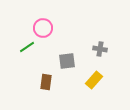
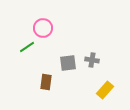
gray cross: moved 8 px left, 11 px down
gray square: moved 1 px right, 2 px down
yellow rectangle: moved 11 px right, 10 px down
